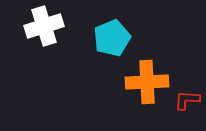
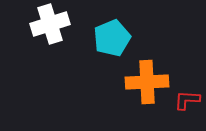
white cross: moved 6 px right, 2 px up
